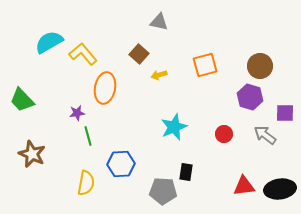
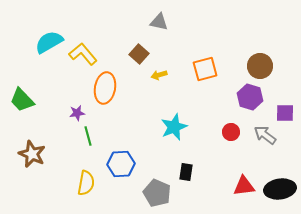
orange square: moved 4 px down
red circle: moved 7 px right, 2 px up
gray pentagon: moved 6 px left, 2 px down; rotated 20 degrees clockwise
